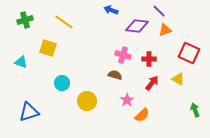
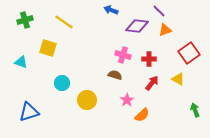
red square: rotated 30 degrees clockwise
yellow circle: moved 1 px up
